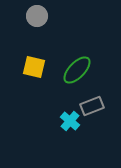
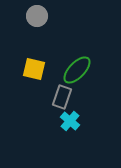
yellow square: moved 2 px down
gray rectangle: moved 30 px left, 9 px up; rotated 50 degrees counterclockwise
